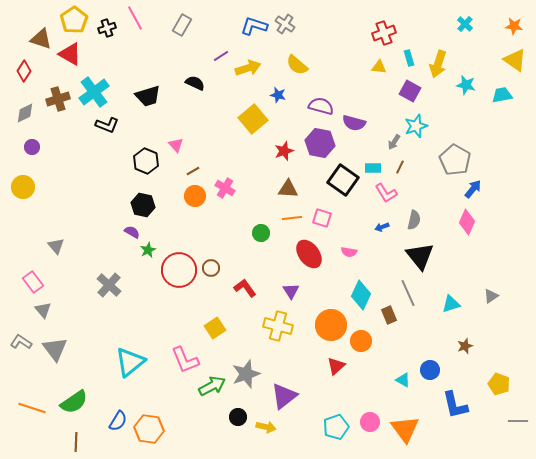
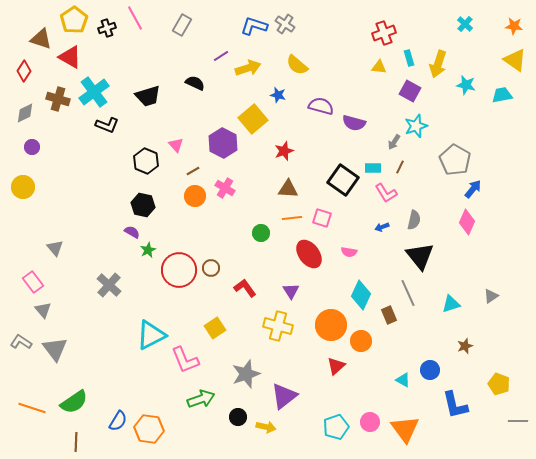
red triangle at (70, 54): moved 3 px down
brown cross at (58, 99): rotated 35 degrees clockwise
purple hexagon at (320, 143): moved 97 px left; rotated 16 degrees clockwise
gray triangle at (56, 246): moved 1 px left, 2 px down
cyan triangle at (130, 362): moved 21 px right, 27 px up; rotated 12 degrees clockwise
green arrow at (212, 386): moved 11 px left, 13 px down; rotated 8 degrees clockwise
